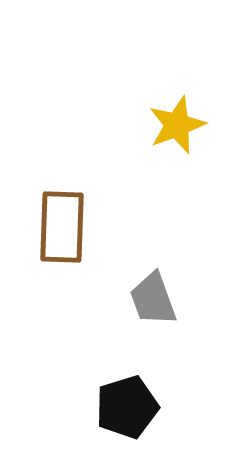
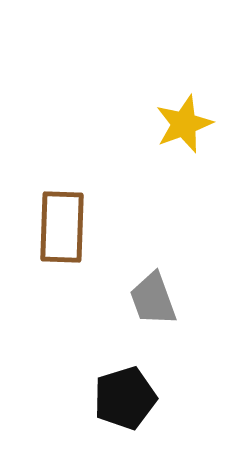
yellow star: moved 7 px right, 1 px up
black pentagon: moved 2 px left, 9 px up
